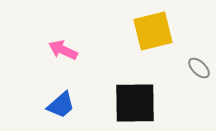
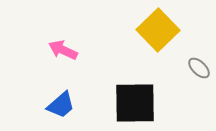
yellow square: moved 5 px right, 1 px up; rotated 30 degrees counterclockwise
